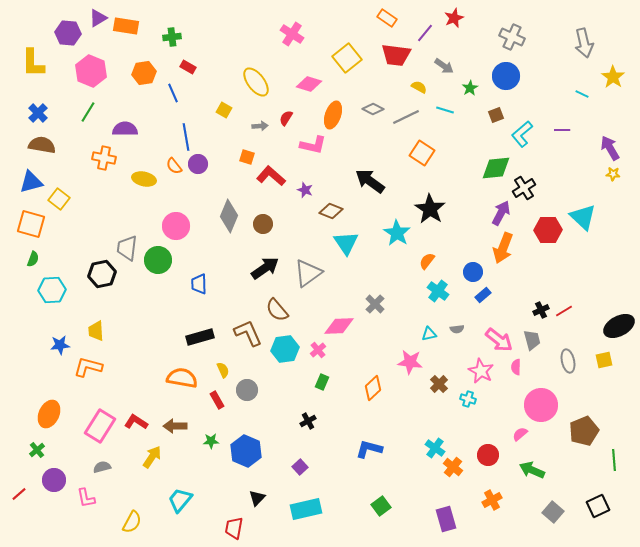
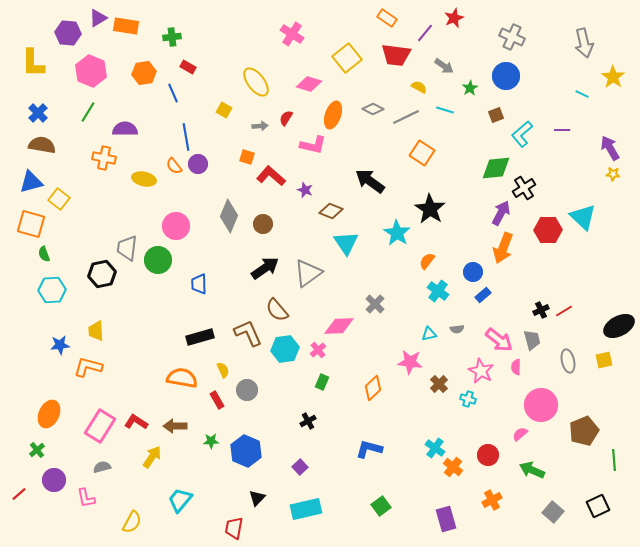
green semicircle at (33, 259): moved 11 px right, 5 px up; rotated 140 degrees clockwise
